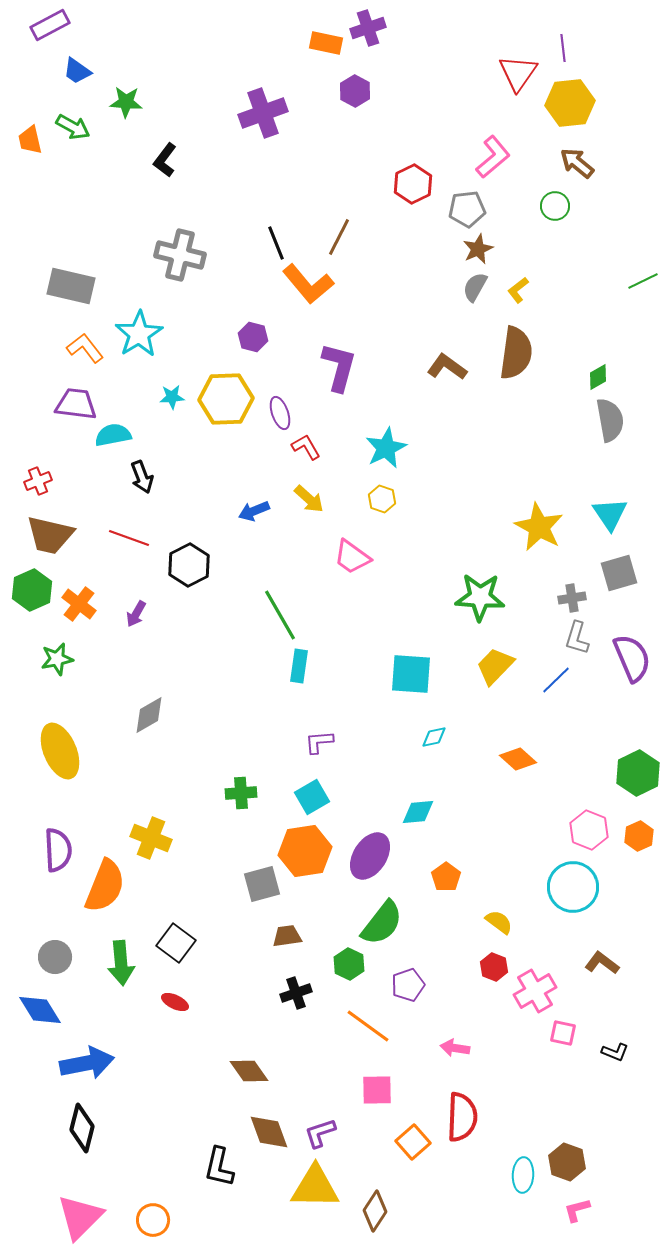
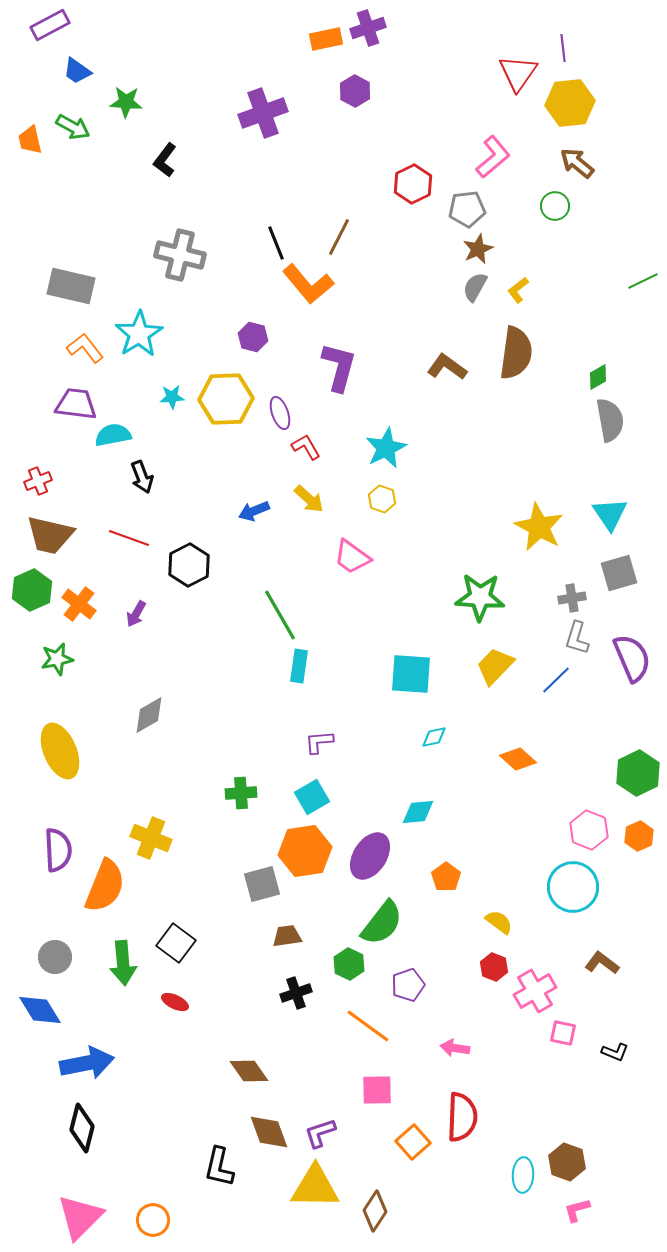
orange rectangle at (326, 43): moved 4 px up; rotated 24 degrees counterclockwise
green arrow at (121, 963): moved 2 px right
